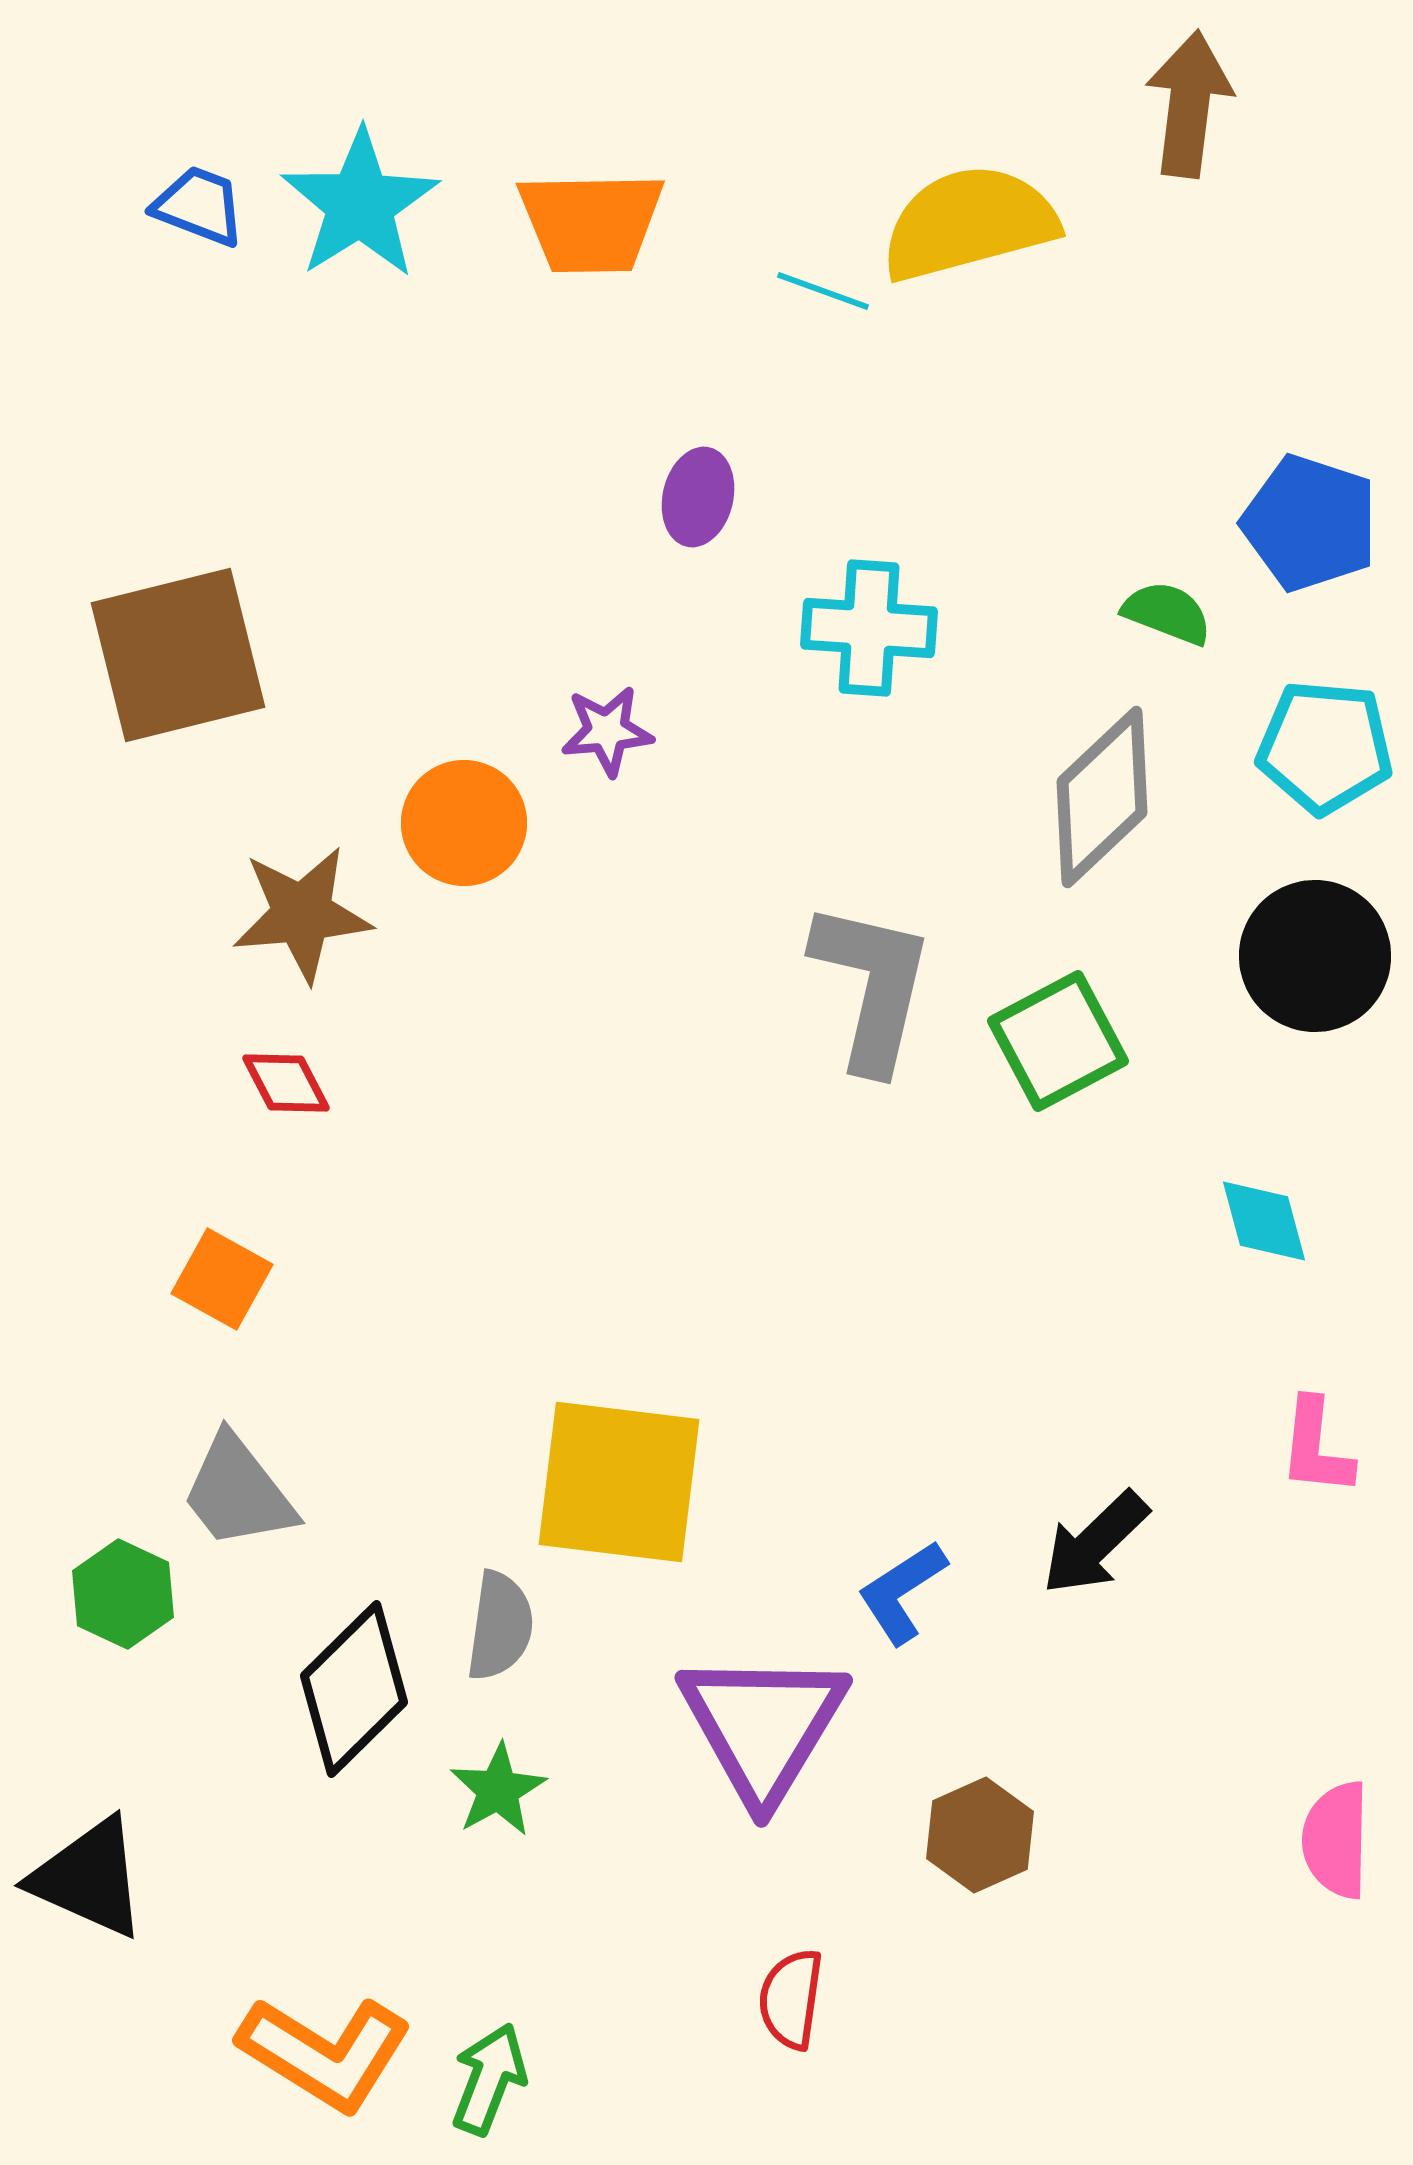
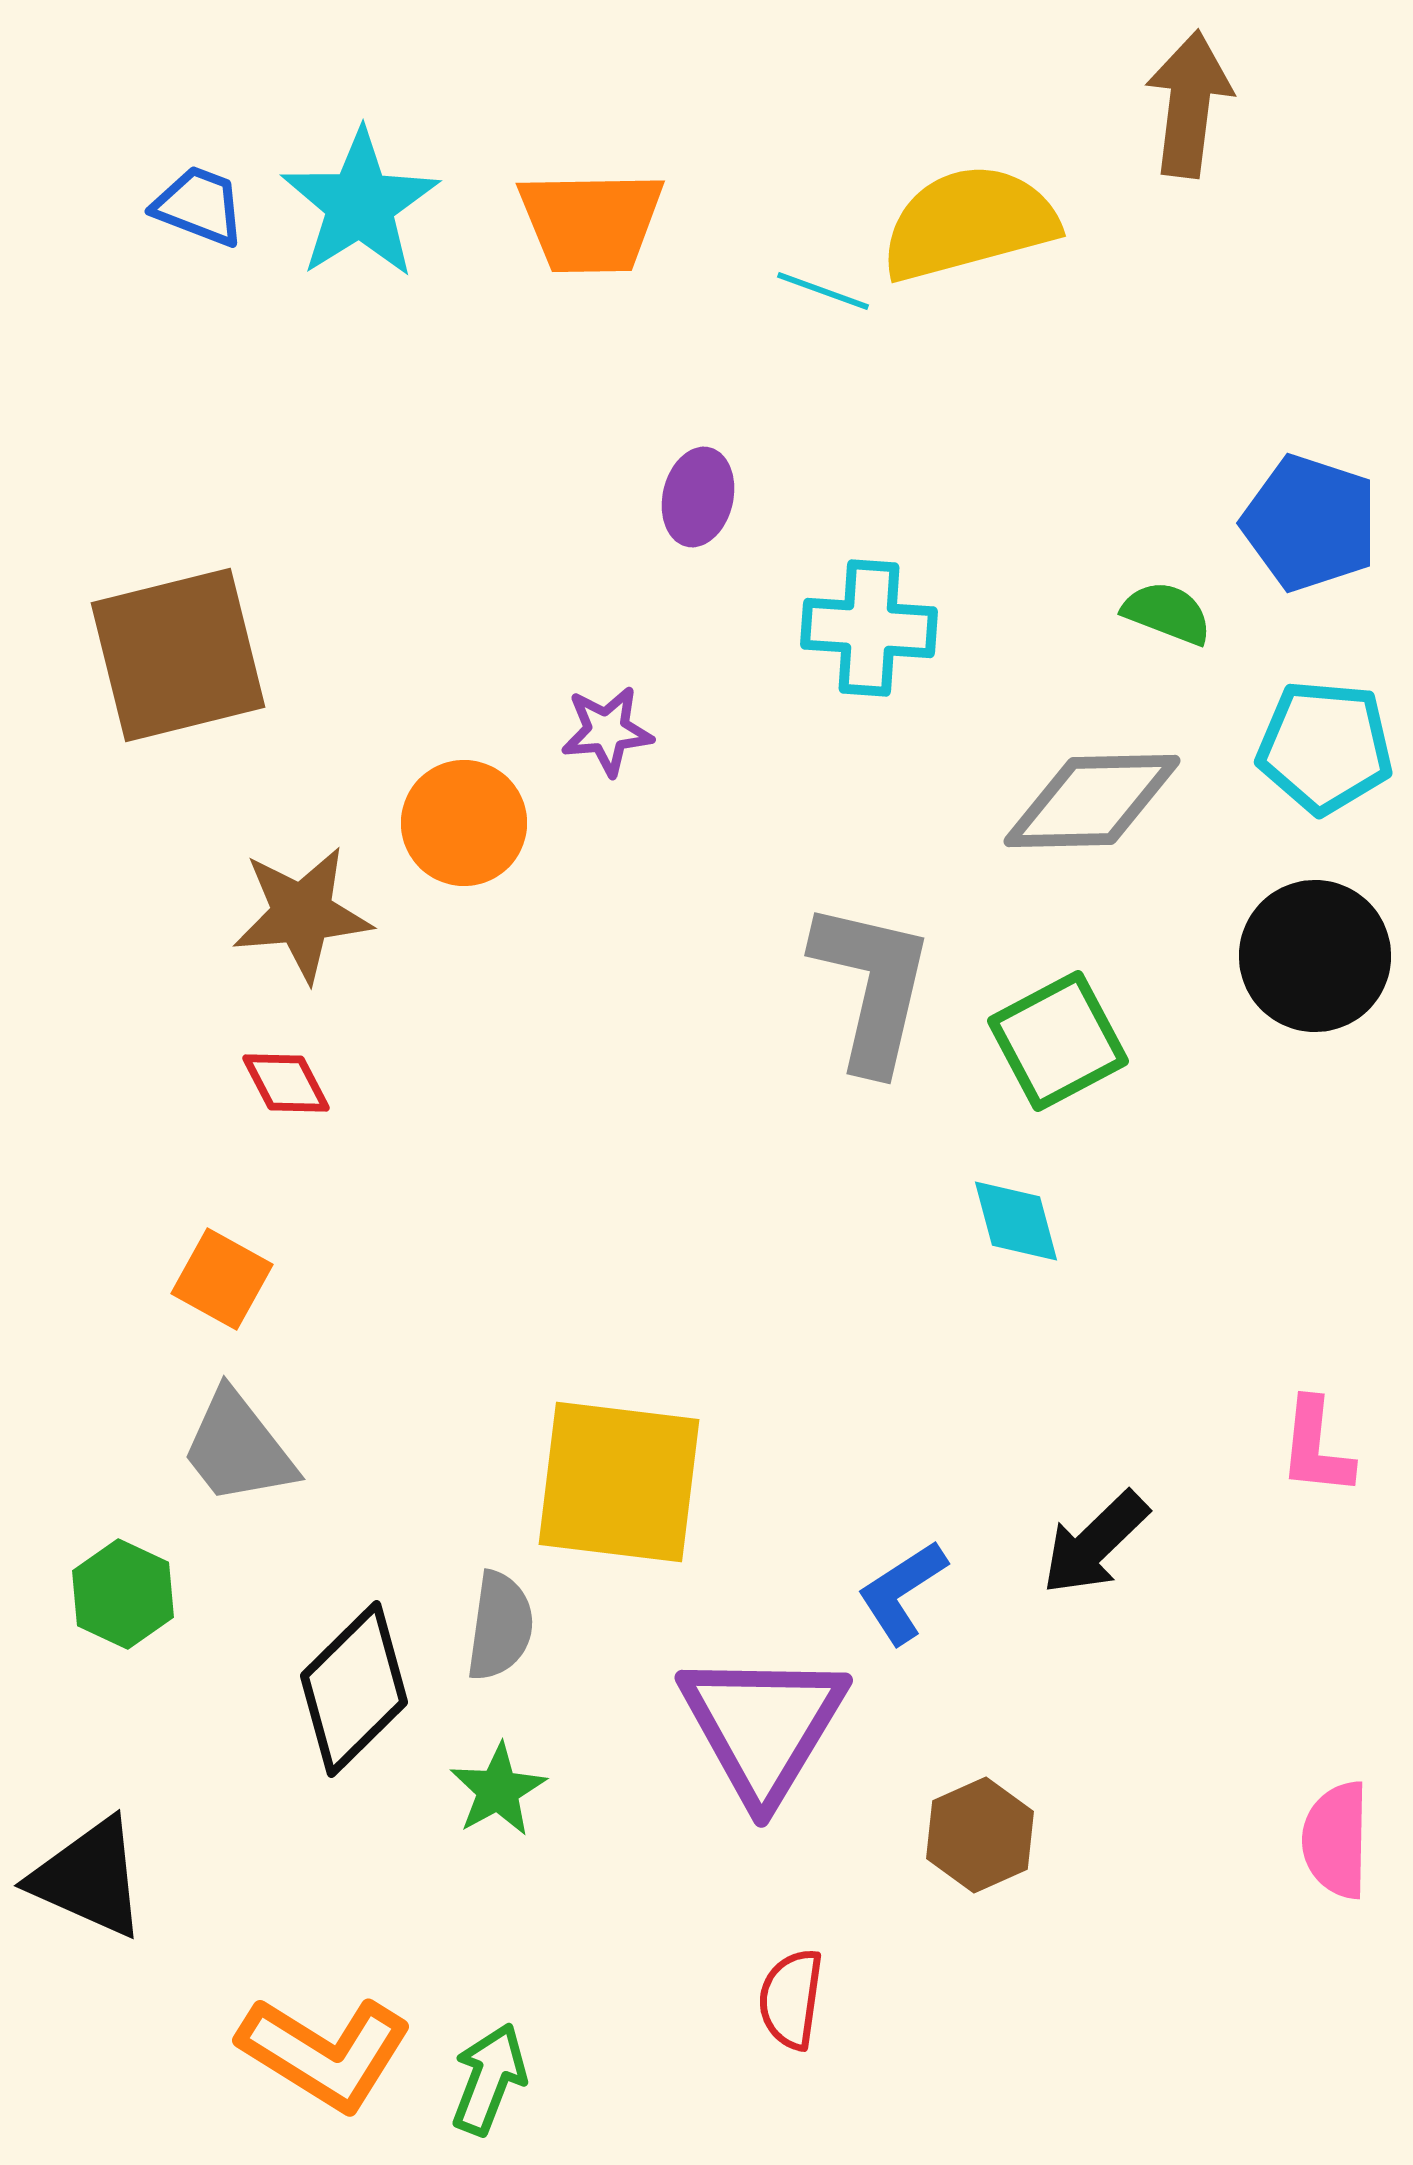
gray diamond: moved 10 px left, 4 px down; rotated 42 degrees clockwise
cyan diamond: moved 248 px left
gray trapezoid: moved 44 px up
